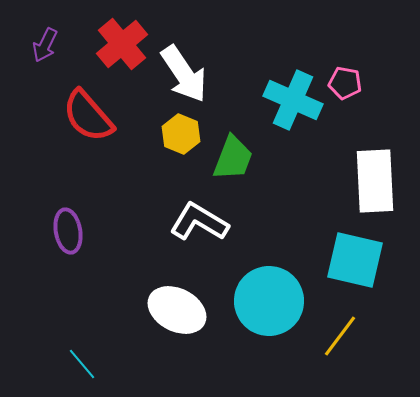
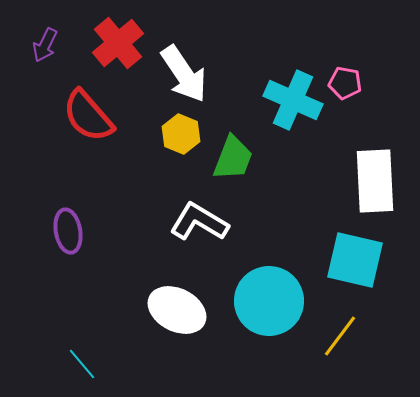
red cross: moved 4 px left, 1 px up
